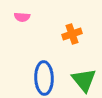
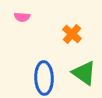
orange cross: rotated 30 degrees counterclockwise
green triangle: moved 7 px up; rotated 16 degrees counterclockwise
